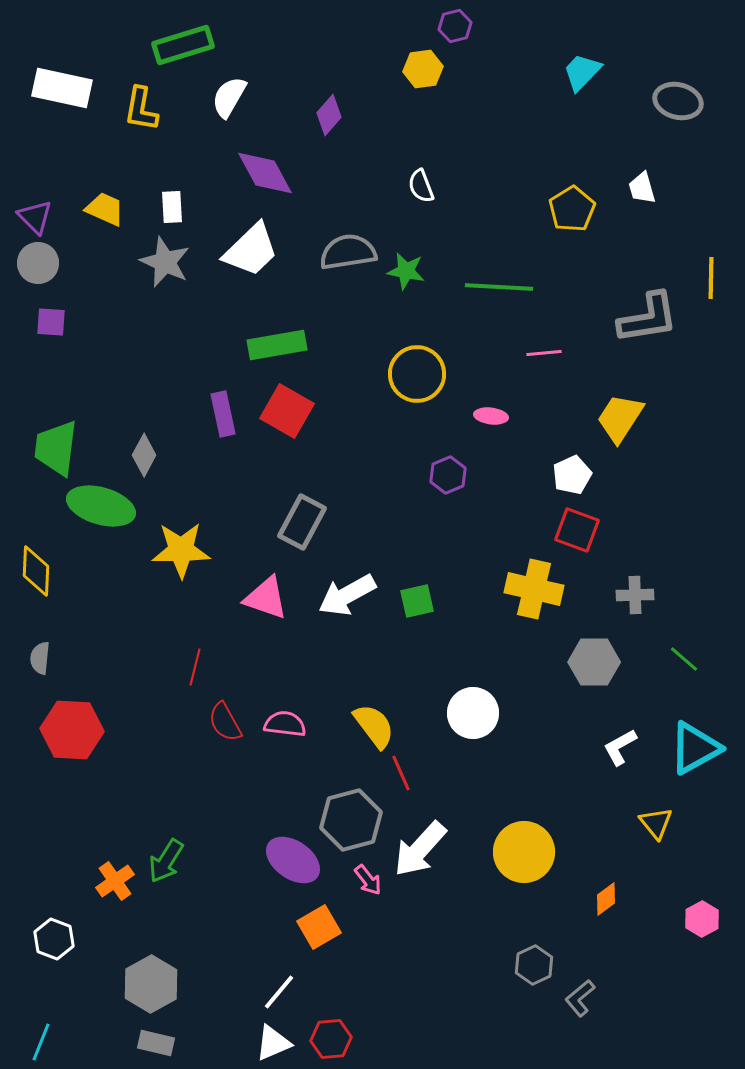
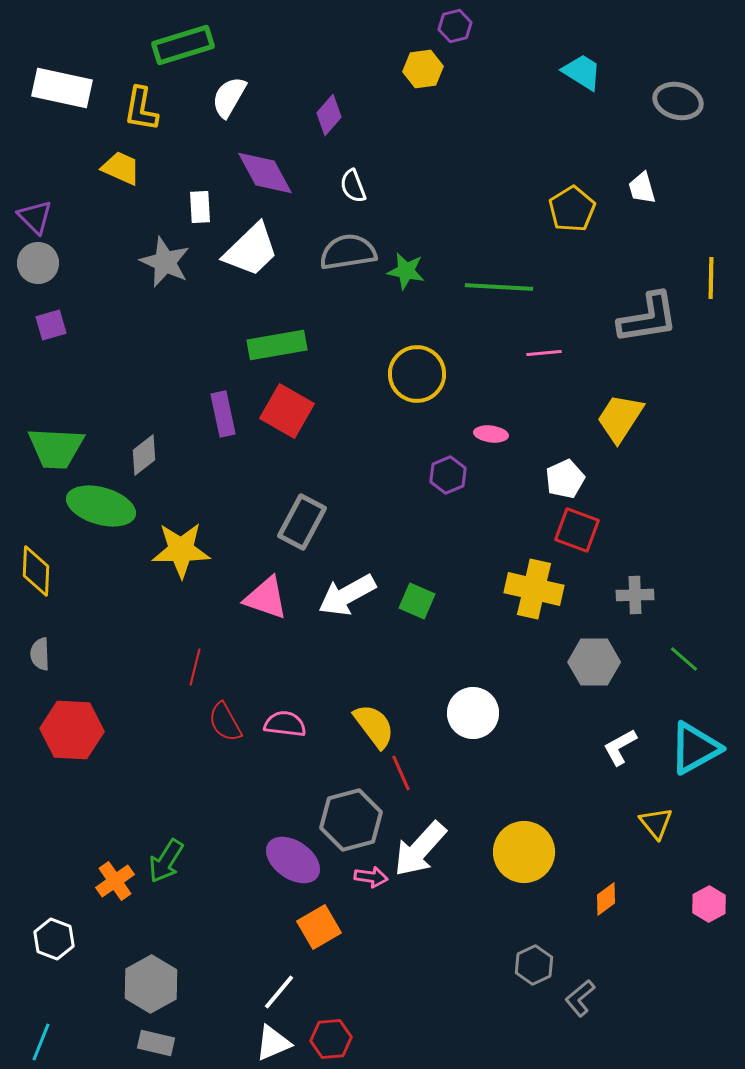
cyan trapezoid at (582, 72): rotated 78 degrees clockwise
white semicircle at (421, 186): moved 68 px left
white rectangle at (172, 207): moved 28 px right
yellow trapezoid at (105, 209): moved 16 px right, 41 px up
purple square at (51, 322): moved 3 px down; rotated 20 degrees counterclockwise
pink ellipse at (491, 416): moved 18 px down
green trapezoid at (56, 448): rotated 94 degrees counterclockwise
gray diamond at (144, 455): rotated 24 degrees clockwise
white pentagon at (572, 475): moved 7 px left, 4 px down
green square at (417, 601): rotated 36 degrees clockwise
gray semicircle at (40, 658): moved 4 px up; rotated 8 degrees counterclockwise
pink arrow at (368, 880): moved 3 px right, 3 px up; rotated 44 degrees counterclockwise
pink hexagon at (702, 919): moved 7 px right, 15 px up
